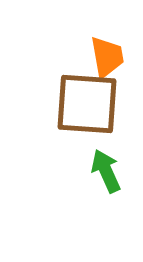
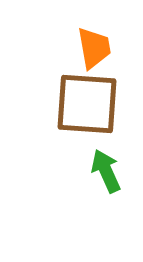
orange trapezoid: moved 13 px left, 9 px up
